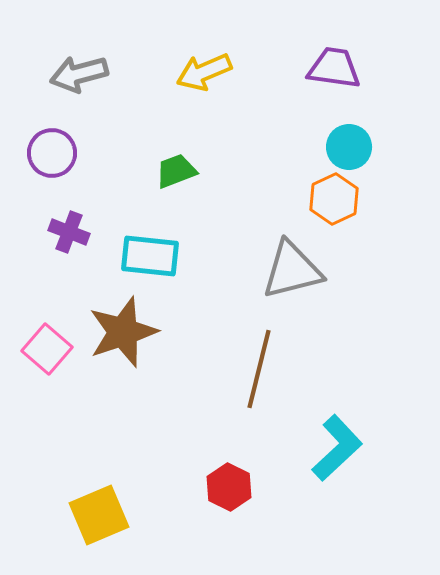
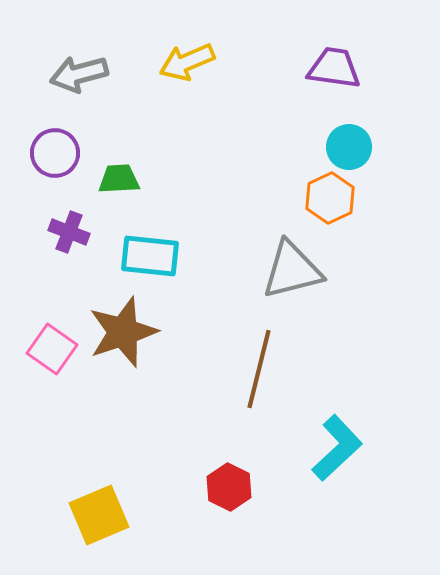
yellow arrow: moved 17 px left, 10 px up
purple circle: moved 3 px right
green trapezoid: moved 57 px left, 8 px down; rotated 18 degrees clockwise
orange hexagon: moved 4 px left, 1 px up
pink square: moved 5 px right; rotated 6 degrees counterclockwise
